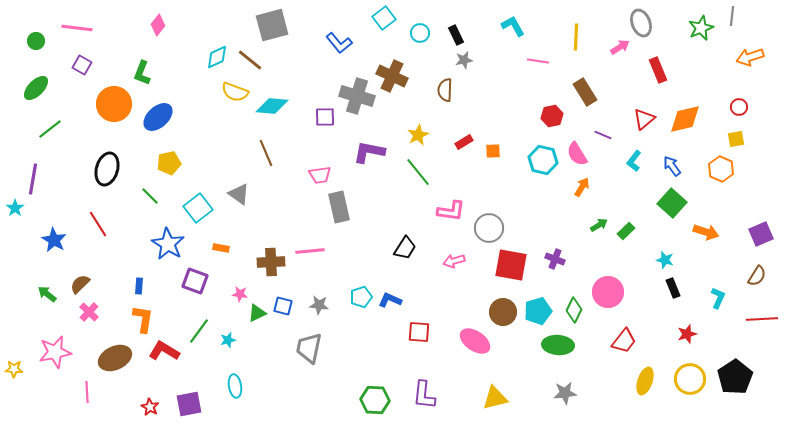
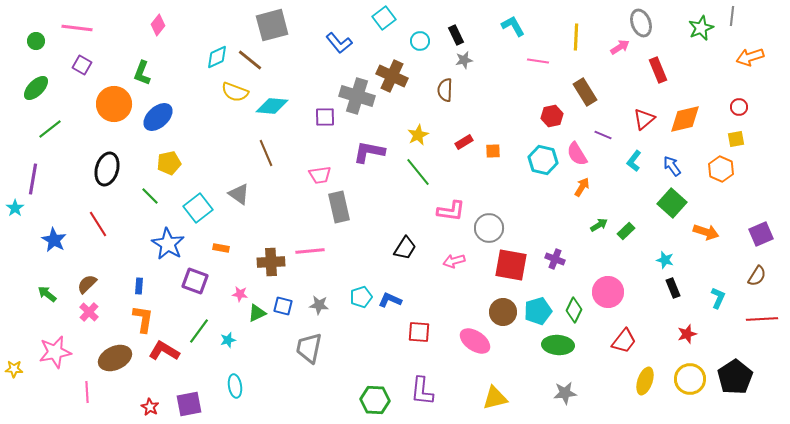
cyan circle at (420, 33): moved 8 px down
brown semicircle at (80, 284): moved 7 px right
purple L-shape at (424, 395): moved 2 px left, 4 px up
